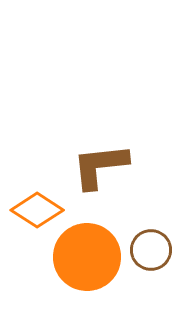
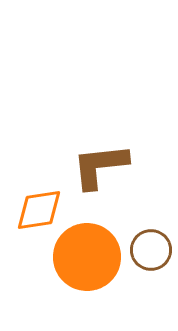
orange diamond: moved 2 px right; rotated 42 degrees counterclockwise
